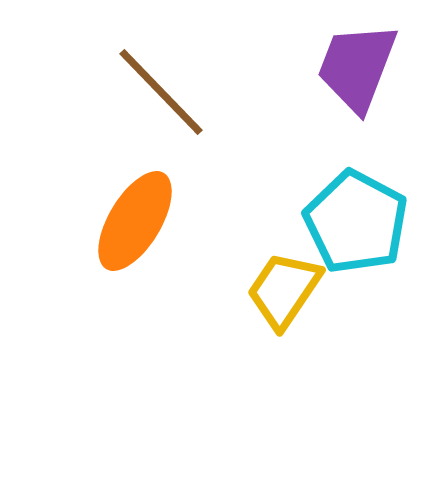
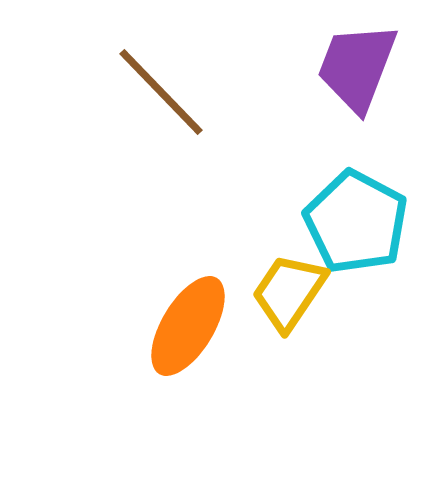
orange ellipse: moved 53 px right, 105 px down
yellow trapezoid: moved 5 px right, 2 px down
